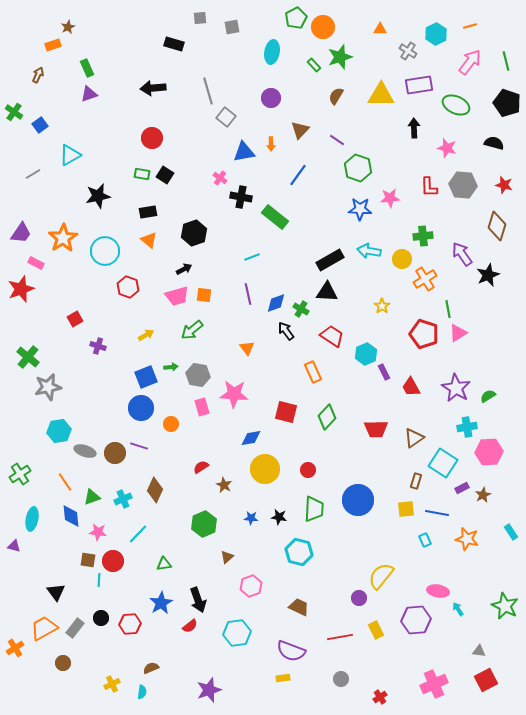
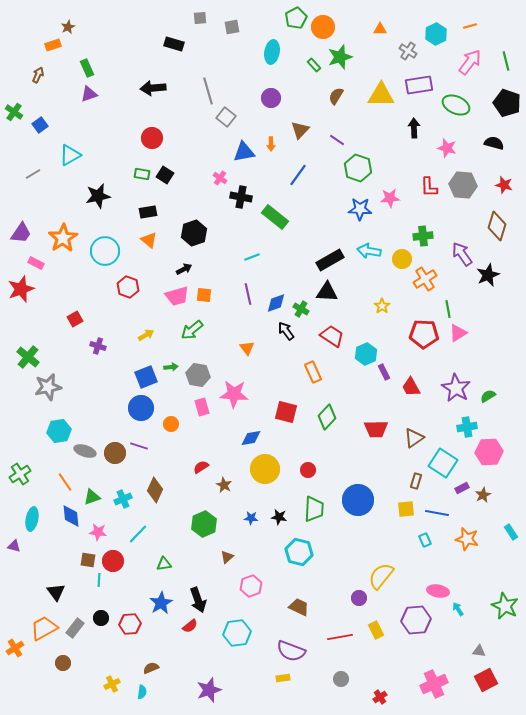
red pentagon at (424, 334): rotated 16 degrees counterclockwise
